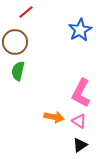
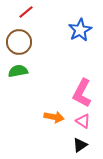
brown circle: moved 4 px right
green semicircle: rotated 66 degrees clockwise
pink L-shape: moved 1 px right
pink triangle: moved 4 px right
